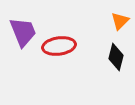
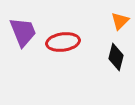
red ellipse: moved 4 px right, 4 px up
